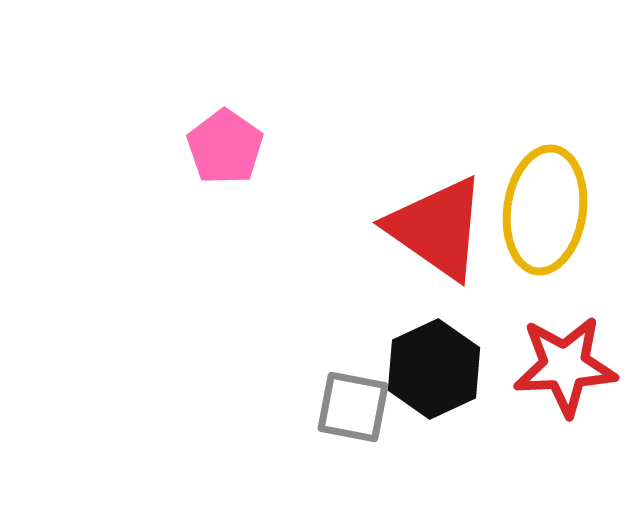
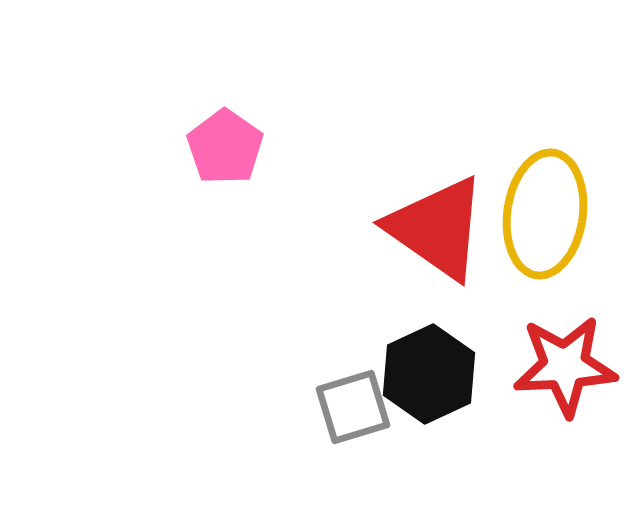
yellow ellipse: moved 4 px down
black hexagon: moved 5 px left, 5 px down
gray square: rotated 28 degrees counterclockwise
